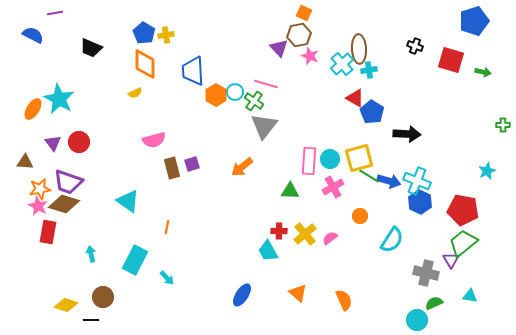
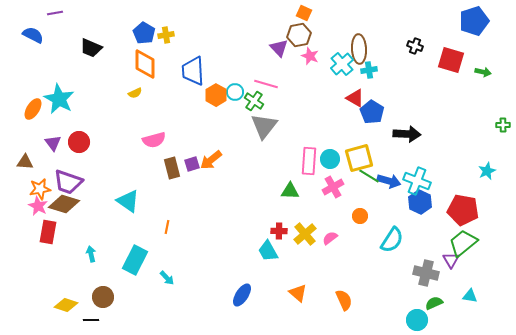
orange arrow at (242, 167): moved 31 px left, 7 px up
